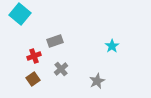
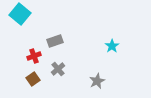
gray cross: moved 3 px left
